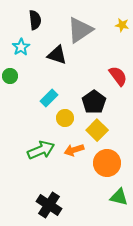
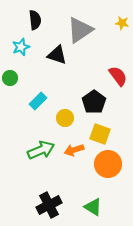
yellow star: moved 2 px up
cyan star: rotated 12 degrees clockwise
green circle: moved 2 px down
cyan rectangle: moved 11 px left, 3 px down
yellow square: moved 3 px right, 4 px down; rotated 25 degrees counterclockwise
orange circle: moved 1 px right, 1 px down
green triangle: moved 26 px left, 10 px down; rotated 18 degrees clockwise
black cross: rotated 30 degrees clockwise
